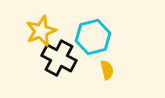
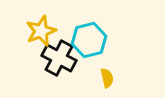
cyan hexagon: moved 4 px left, 3 px down
yellow semicircle: moved 8 px down
